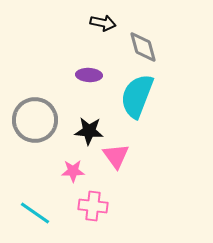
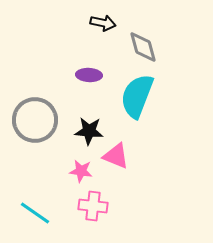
pink triangle: rotated 32 degrees counterclockwise
pink star: moved 8 px right; rotated 10 degrees clockwise
